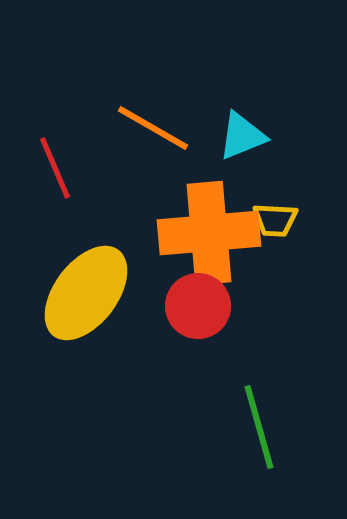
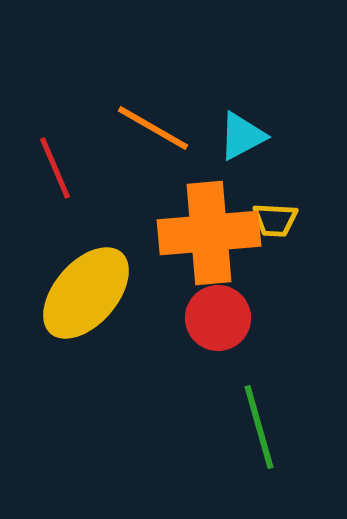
cyan triangle: rotated 6 degrees counterclockwise
yellow ellipse: rotated 4 degrees clockwise
red circle: moved 20 px right, 12 px down
